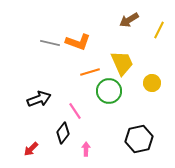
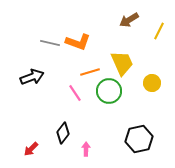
yellow line: moved 1 px down
black arrow: moved 7 px left, 22 px up
pink line: moved 18 px up
